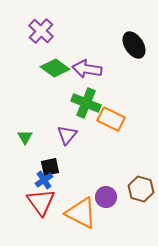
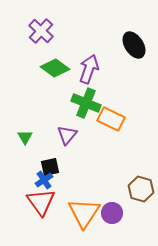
purple arrow: moved 2 px right; rotated 100 degrees clockwise
purple circle: moved 6 px right, 16 px down
orange triangle: moved 3 px right; rotated 36 degrees clockwise
